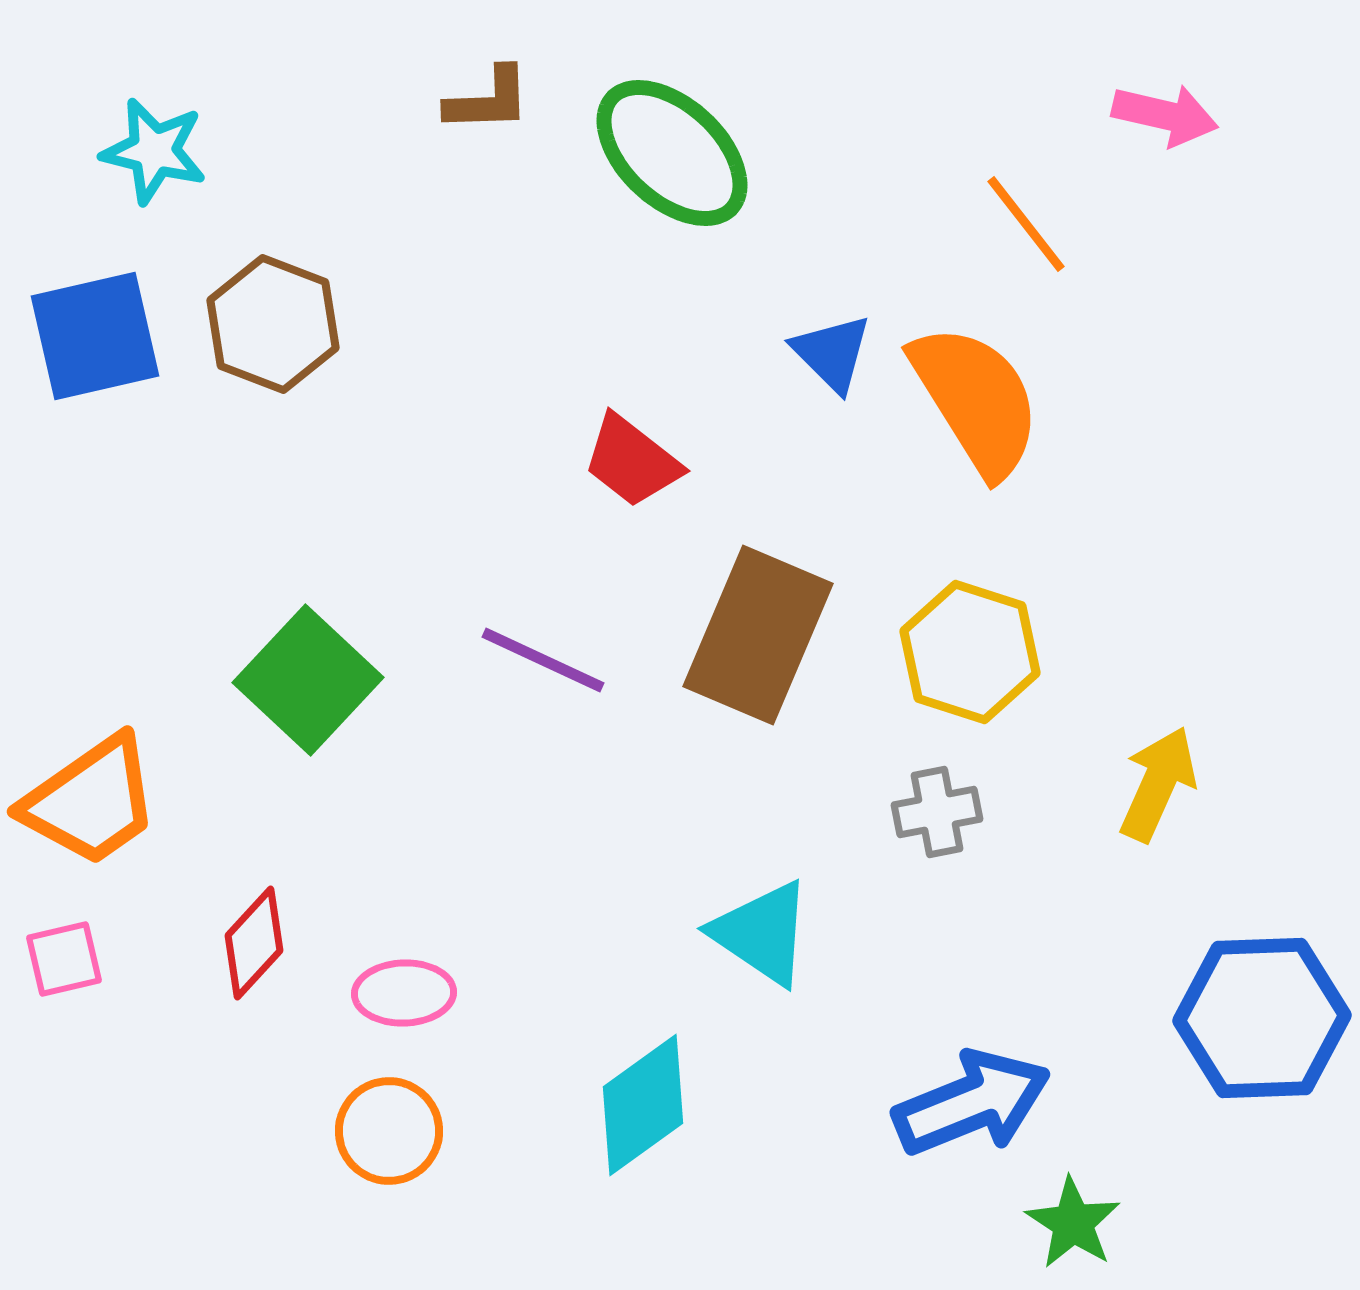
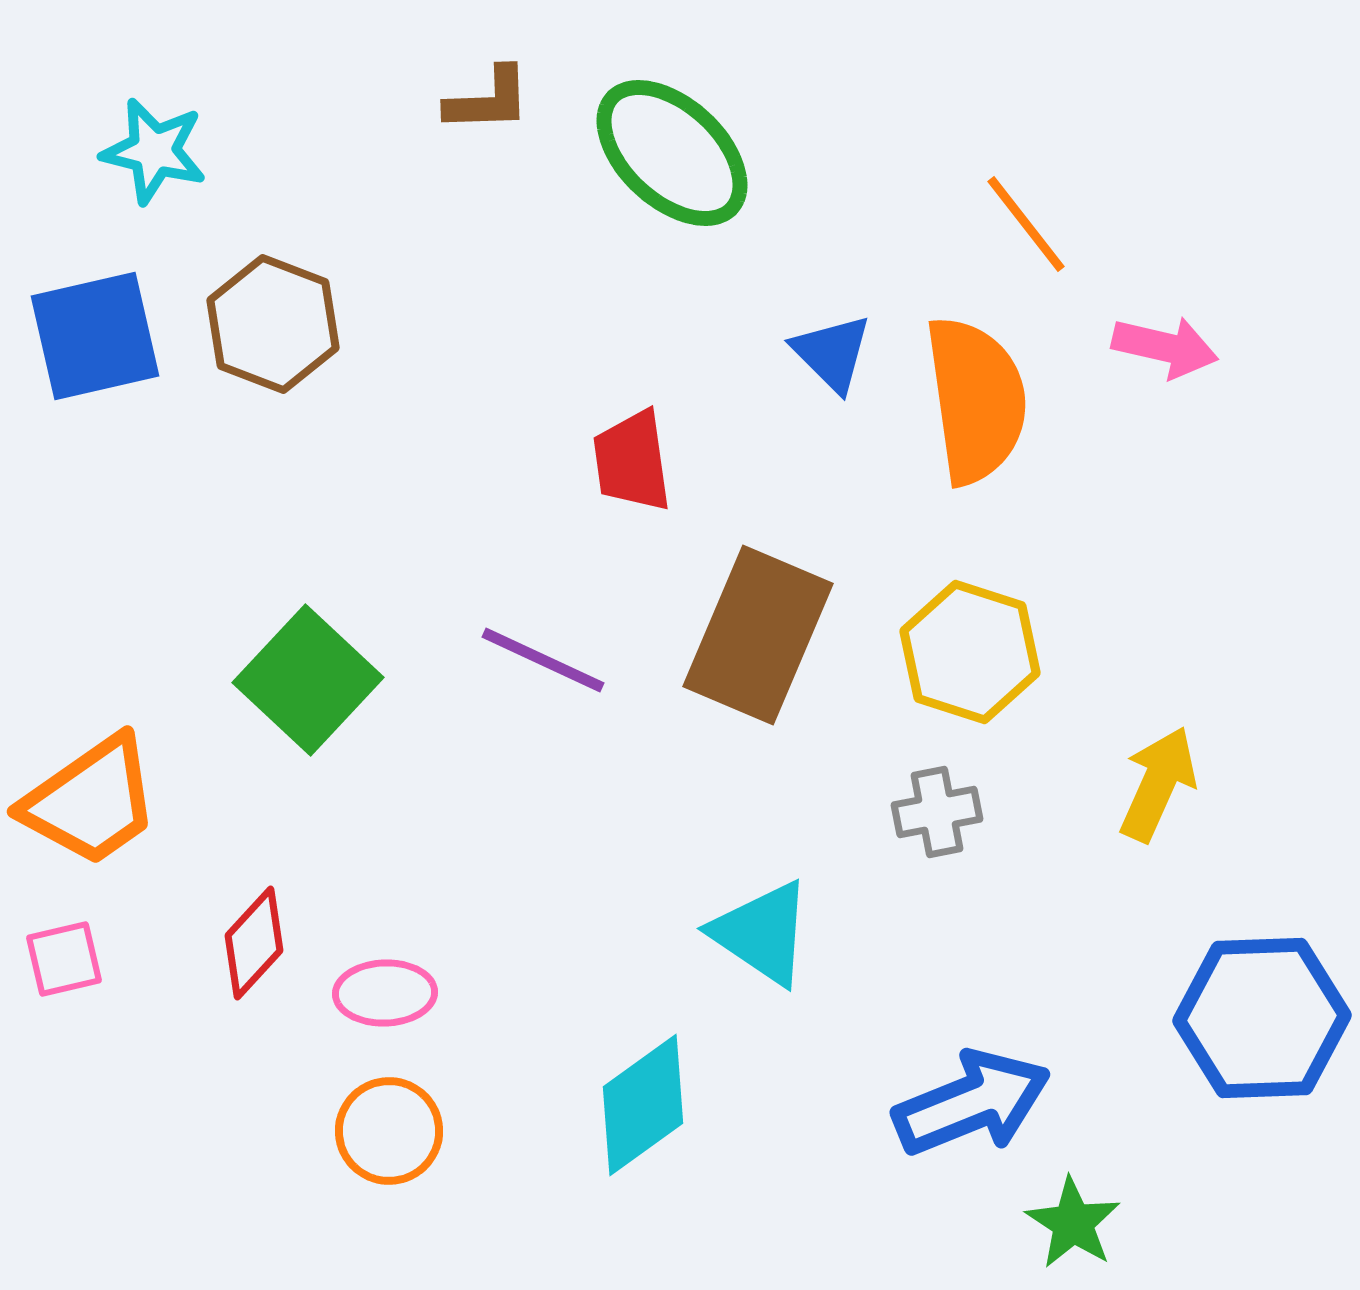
pink arrow: moved 232 px down
orange semicircle: rotated 24 degrees clockwise
red trapezoid: rotated 44 degrees clockwise
pink ellipse: moved 19 px left
